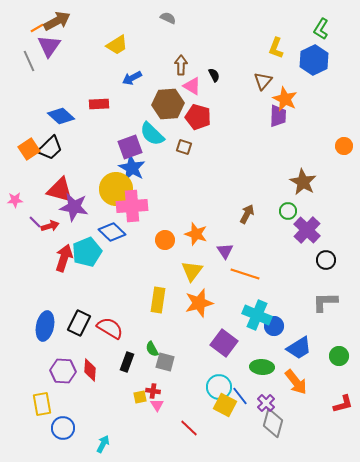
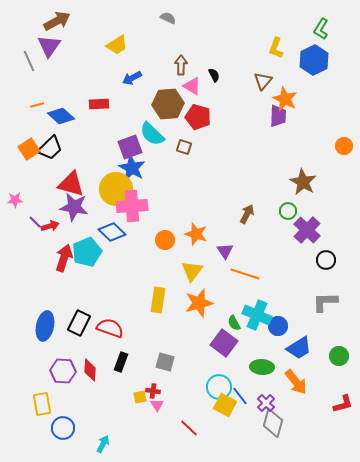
orange line at (37, 28): moved 77 px down; rotated 16 degrees clockwise
red triangle at (60, 190): moved 11 px right, 6 px up
blue circle at (274, 326): moved 4 px right
red semicircle at (110, 328): rotated 12 degrees counterclockwise
green semicircle at (152, 349): moved 82 px right, 26 px up
black rectangle at (127, 362): moved 6 px left
